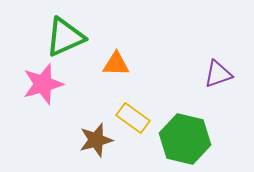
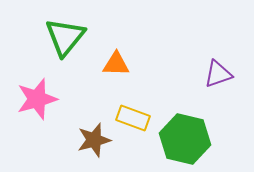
green triangle: rotated 27 degrees counterclockwise
pink star: moved 6 px left, 15 px down
yellow rectangle: rotated 16 degrees counterclockwise
brown star: moved 2 px left
